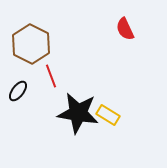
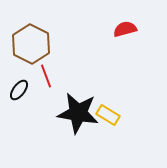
red semicircle: rotated 100 degrees clockwise
red line: moved 5 px left
black ellipse: moved 1 px right, 1 px up
